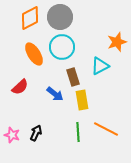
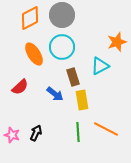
gray circle: moved 2 px right, 2 px up
